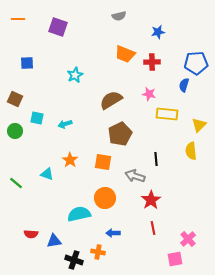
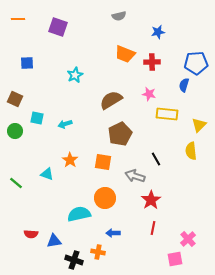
black line: rotated 24 degrees counterclockwise
red line: rotated 24 degrees clockwise
